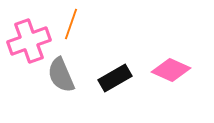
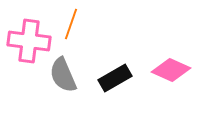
pink cross: rotated 27 degrees clockwise
gray semicircle: moved 2 px right
